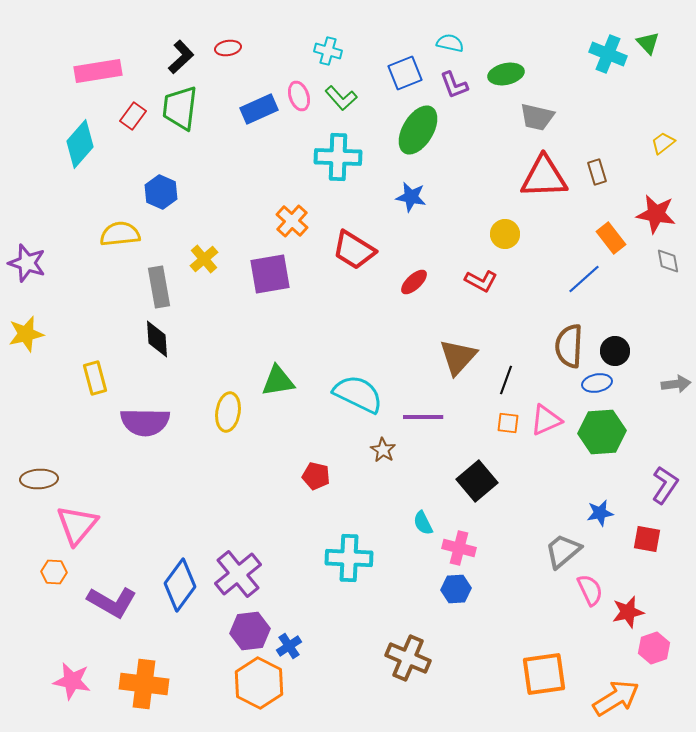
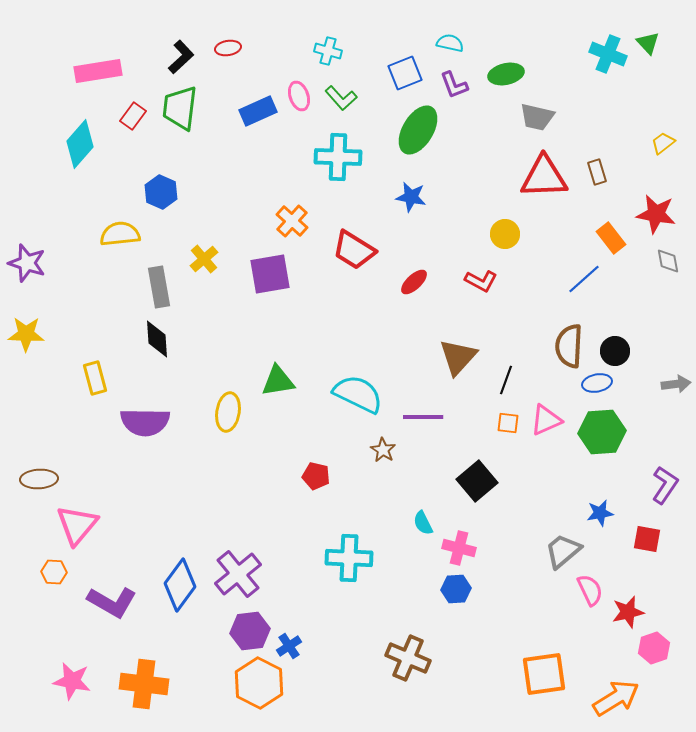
blue rectangle at (259, 109): moved 1 px left, 2 px down
yellow star at (26, 334): rotated 15 degrees clockwise
